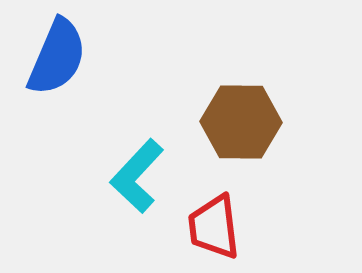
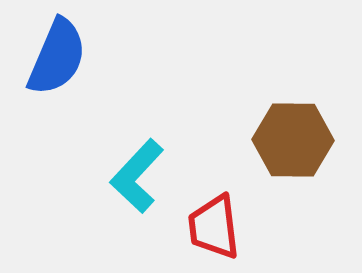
brown hexagon: moved 52 px right, 18 px down
